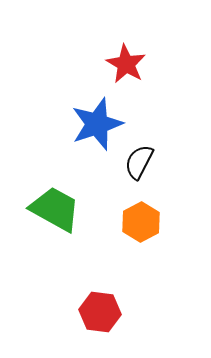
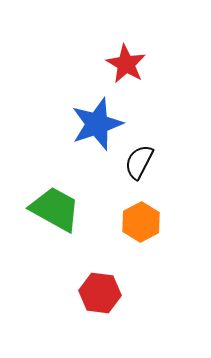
red hexagon: moved 19 px up
